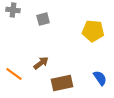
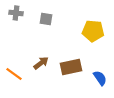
gray cross: moved 3 px right, 3 px down
gray square: moved 3 px right; rotated 24 degrees clockwise
brown rectangle: moved 9 px right, 16 px up
